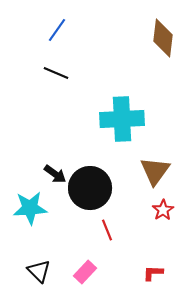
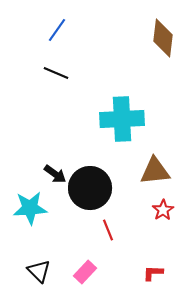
brown triangle: rotated 48 degrees clockwise
red line: moved 1 px right
